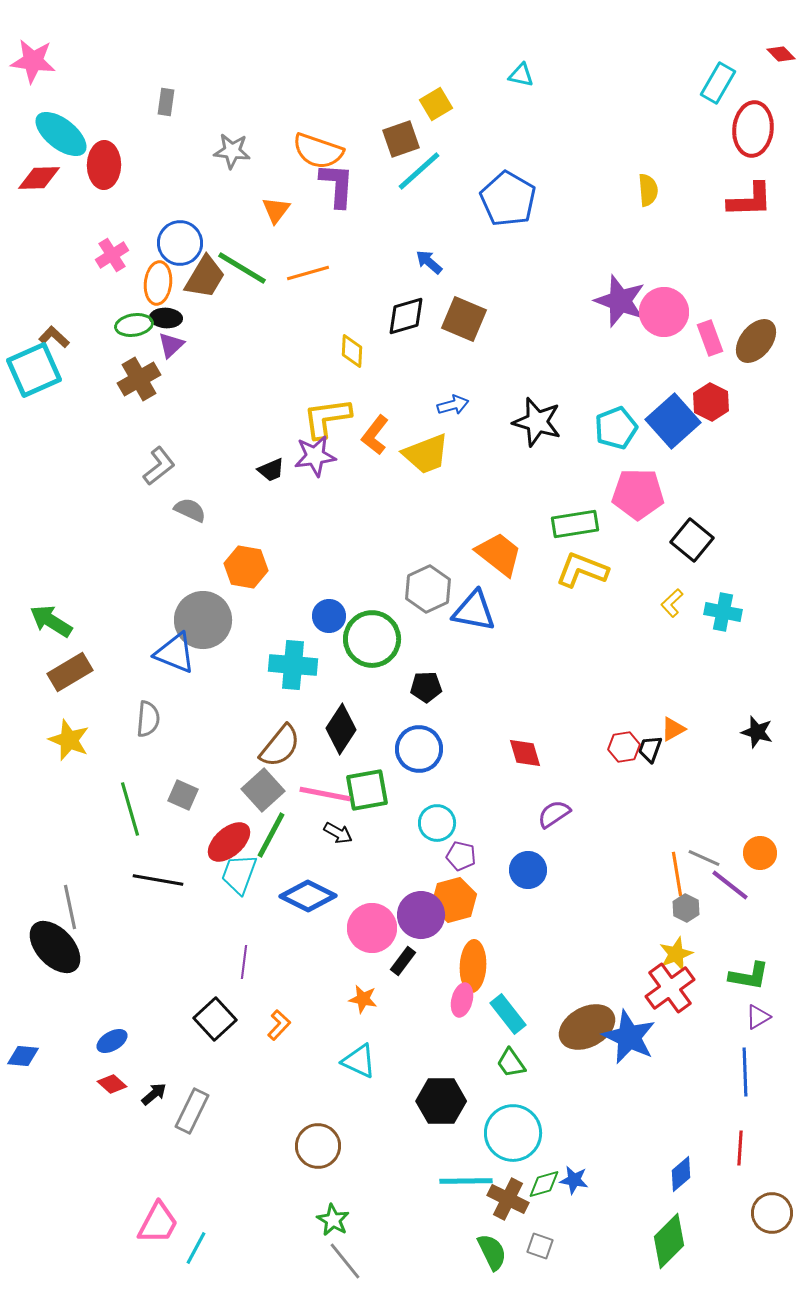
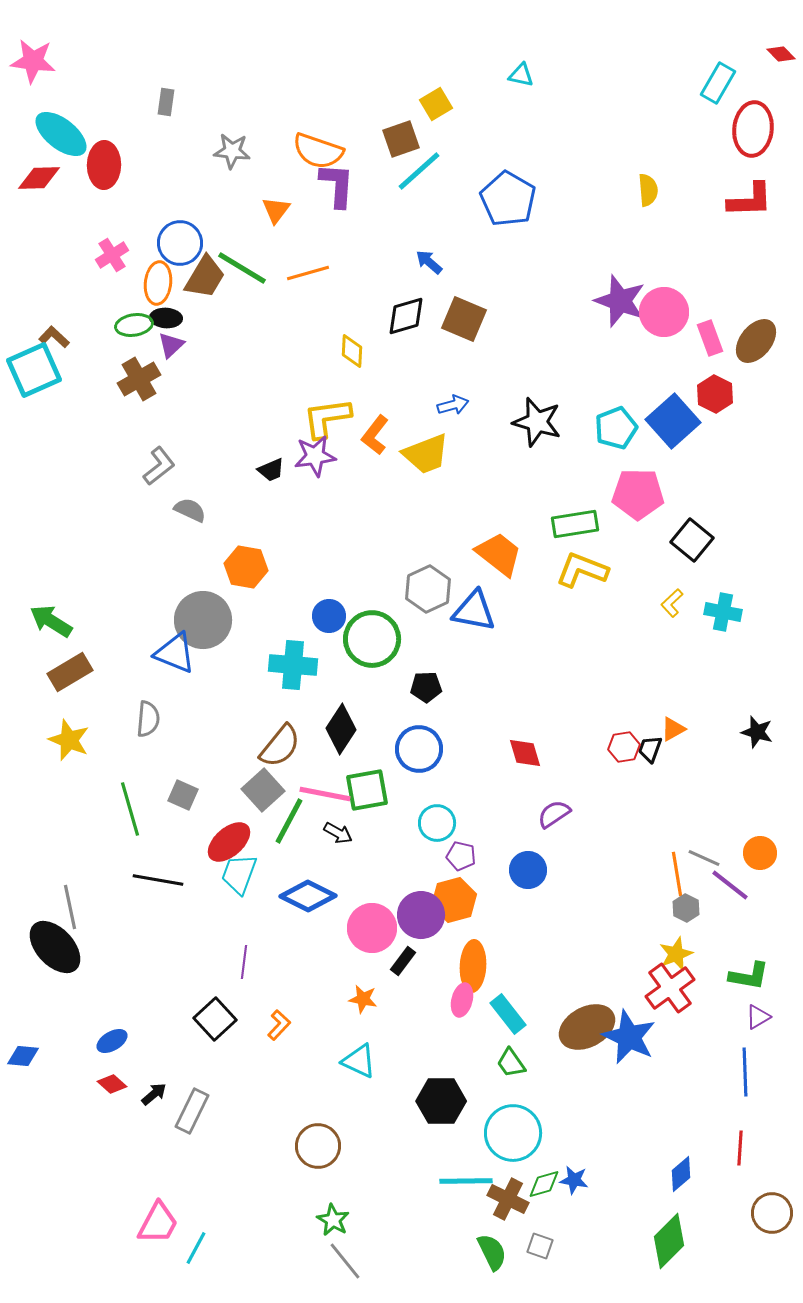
red hexagon at (711, 402): moved 4 px right, 8 px up
green line at (271, 835): moved 18 px right, 14 px up
